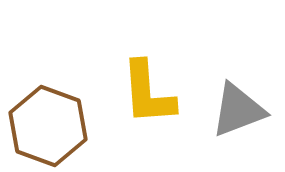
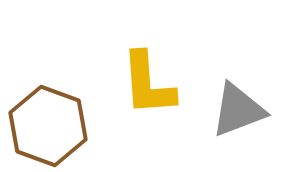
yellow L-shape: moved 9 px up
